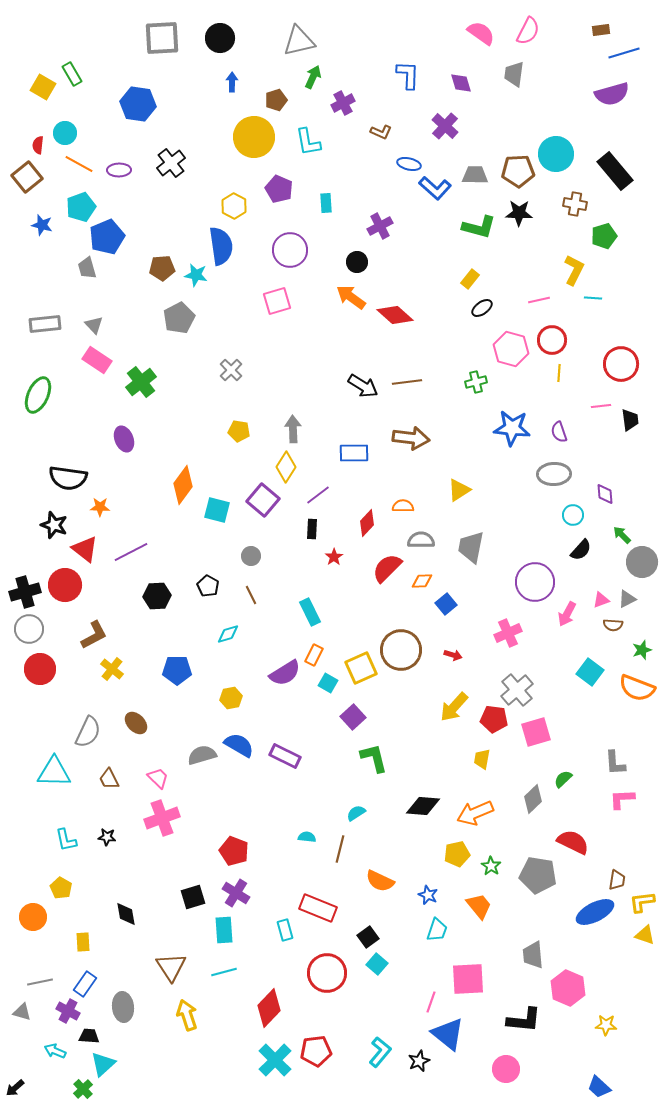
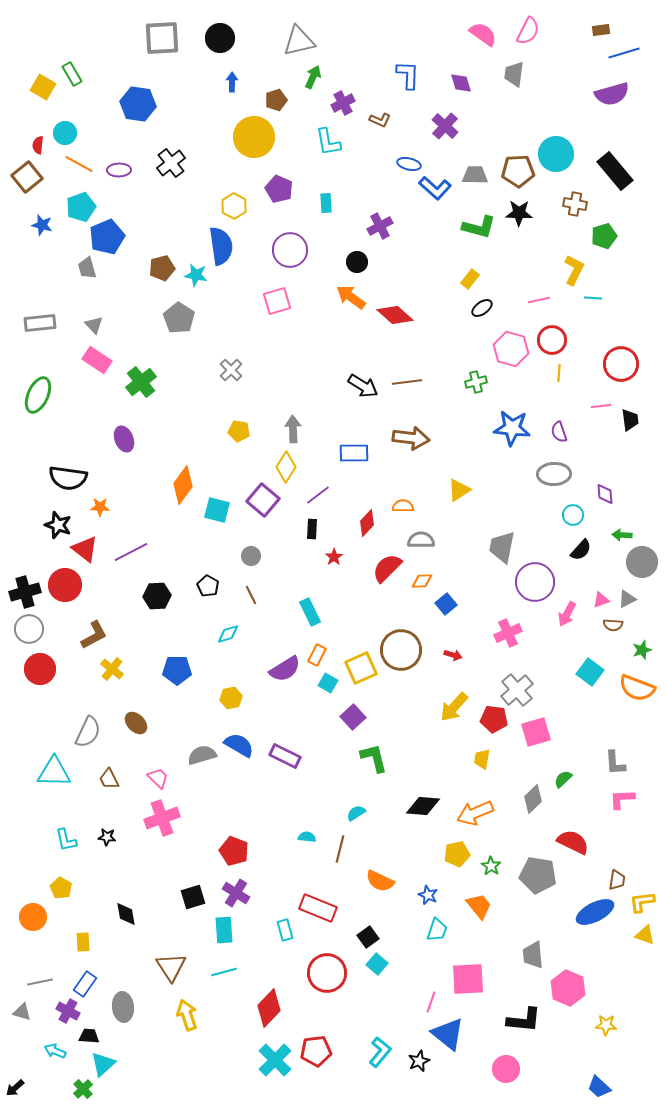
pink semicircle at (481, 33): moved 2 px right, 1 px down
brown L-shape at (381, 132): moved 1 px left, 12 px up
cyan L-shape at (308, 142): moved 20 px right
brown pentagon at (162, 268): rotated 10 degrees counterclockwise
gray pentagon at (179, 318): rotated 12 degrees counterclockwise
gray rectangle at (45, 324): moved 5 px left, 1 px up
black star at (54, 525): moved 4 px right
green arrow at (622, 535): rotated 42 degrees counterclockwise
gray trapezoid at (471, 547): moved 31 px right
orange rectangle at (314, 655): moved 3 px right
purple semicircle at (285, 673): moved 4 px up
